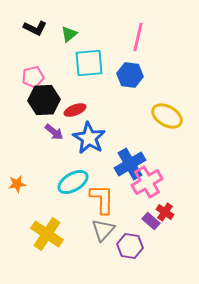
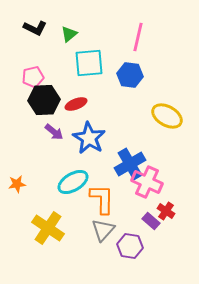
red ellipse: moved 1 px right, 6 px up
pink cross: rotated 36 degrees counterclockwise
red cross: moved 1 px right, 1 px up
yellow cross: moved 1 px right, 6 px up
